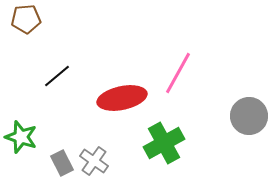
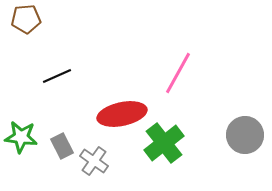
black line: rotated 16 degrees clockwise
red ellipse: moved 16 px down
gray circle: moved 4 px left, 19 px down
green star: rotated 12 degrees counterclockwise
green cross: rotated 9 degrees counterclockwise
gray rectangle: moved 17 px up
